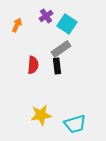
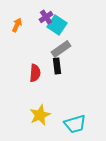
purple cross: moved 1 px down
cyan square: moved 10 px left, 1 px down
red semicircle: moved 2 px right, 8 px down
yellow star: moved 1 px left; rotated 15 degrees counterclockwise
